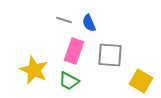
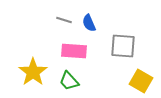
pink rectangle: rotated 75 degrees clockwise
gray square: moved 13 px right, 9 px up
yellow star: moved 1 px left, 2 px down; rotated 12 degrees clockwise
green trapezoid: rotated 20 degrees clockwise
